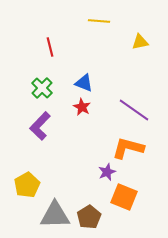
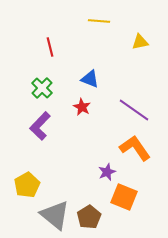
blue triangle: moved 6 px right, 4 px up
orange L-shape: moved 7 px right; rotated 40 degrees clockwise
gray triangle: rotated 40 degrees clockwise
